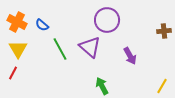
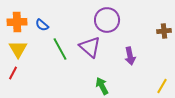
orange cross: rotated 30 degrees counterclockwise
purple arrow: rotated 18 degrees clockwise
